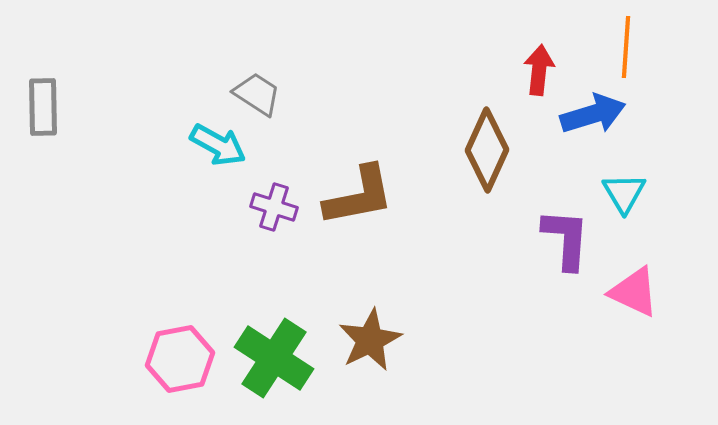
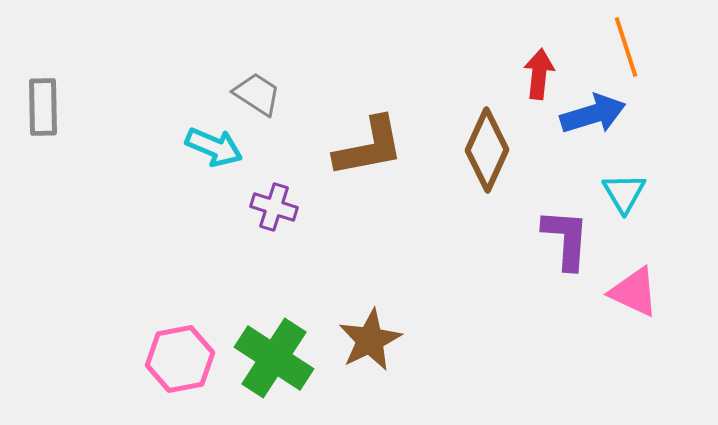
orange line: rotated 22 degrees counterclockwise
red arrow: moved 4 px down
cyan arrow: moved 4 px left, 2 px down; rotated 6 degrees counterclockwise
brown L-shape: moved 10 px right, 49 px up
